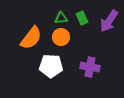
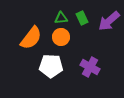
purple arrow: rotated 15 degrees clockwise
purple cross: rotated 18 degrees clockwise
